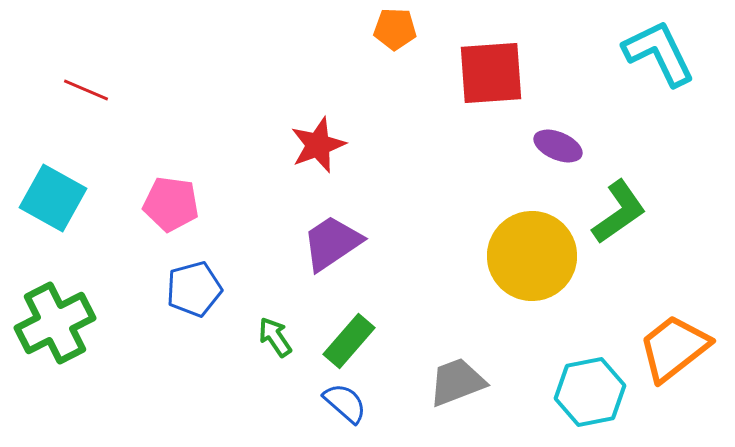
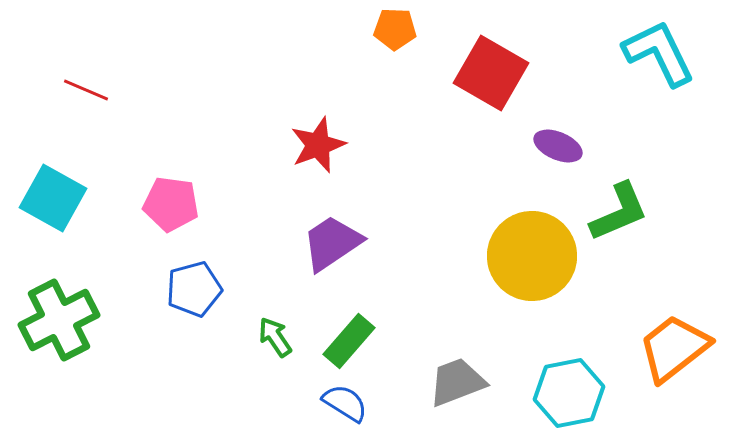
red square: rotated 34 degrees clockwise
green L-shape: rotated 12 degrees clockwise
green cross: moved 4 px right, 3 px up
cyan hexagon: moved 21 px left, 1 px down
blue semicircle: rotated 9 degrees counterclockwise
